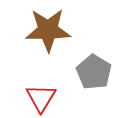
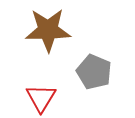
gray pentagon: rotated 8 degrees counterclockwise
